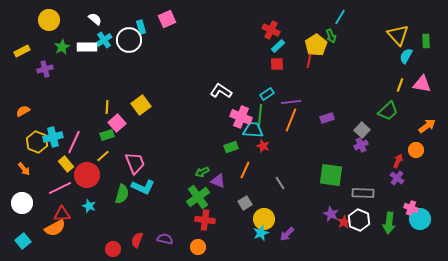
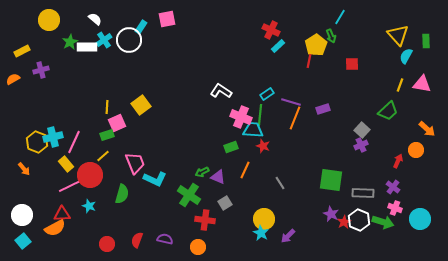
pink square at (167, 19): rotated 12 degrees clockwise
cyan rectangle at (141, 27): rotated 48 degrees clockwise
green star at (62, 47): moved 8 px right, 5 px up
red square at (277, 64): moved 75 px right
purple cross at (45, 69): moved 4 px left, 1 px down
purple line at (291, 102): rotated 24 degrees clockwise
orange semicircle at (23, 111): moved 10 px left, 32 px up
purple rectangle at (327, 118): moved 4 px left, 9 px up
orange line at (291, 120): moved 4 px right, 2 px up
pink square at (117, 123): rotated 18 degrees clockwise
orange arrow at (427, 126): moved 3 px down; rotated 78 degrees clockwise
red circle at (87, 175): moved 3 px right
green square at (331, 175): moved 5 px down
purple cross at (397, 178): moved 4 px left, 9 px down
purple triangle at (218, 181): moved 4 px up
cyan L-shape at (143, 187): moved 12 px right, 8 px up
pink line at (60, 188): moved 10 px right, 2 px up
green cross at (198, 197): moved 9 px left, 2 px up; rotated 20 degrees counterclockwise
white circle at (22, 203): moved 12 px down
gray square at (245, 203): moved 20 px left
pink cross at (411, 208): moved 16 px left
green arrow at (389, 223): moved 6 px left, 1 px up; rotated 80 degrees counterclockwise
cyan star at (261, 233): rotated 21 degrees counterclockwise
purple arrow at (287, 234): moved 1 px right, 2 px down
red circle at (113, 249): moved 6 px left, 5 px up
